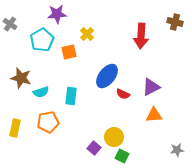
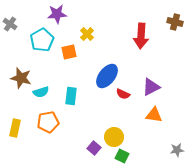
orange triangle: rotated 12 degrees clockwise
